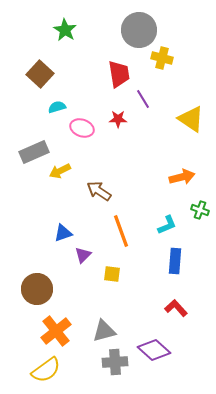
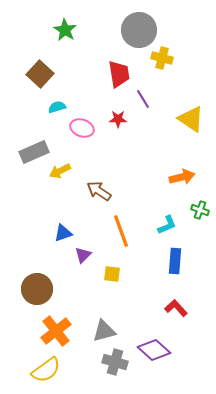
gray cross: rotated 20 degrees clockwise
